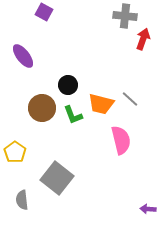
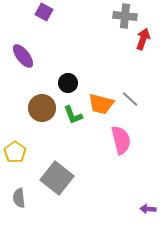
black circle: moved 2 px up
gray semicircle: moved 3 px left, 2 px up
